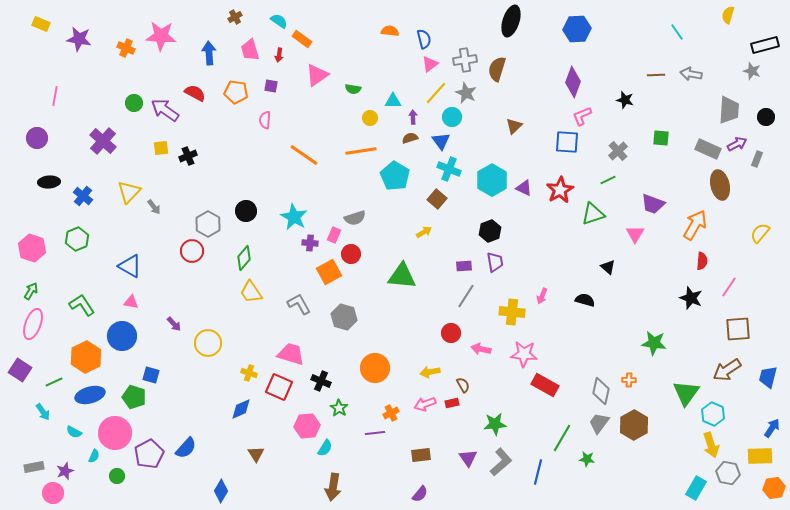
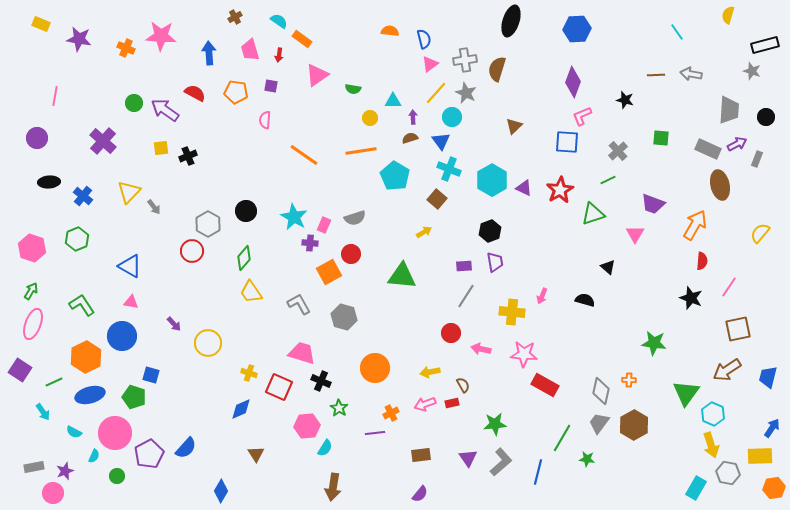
pink rectangle at (334, 235): moved 10 px left, 10 px up
brown square at (738, 329): rotated 8 degrees counterclockwise
pink trapezoid at (291, 354): moved 11 px right, 1 px up
